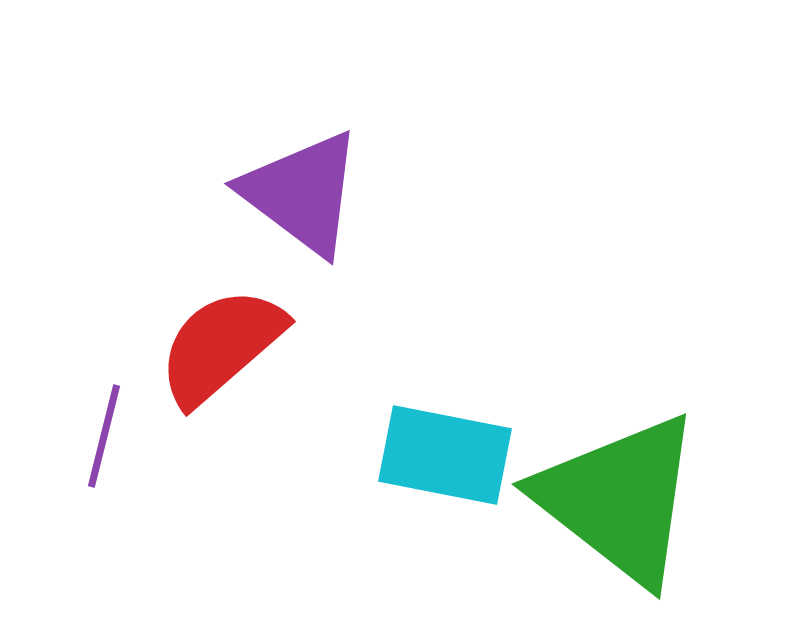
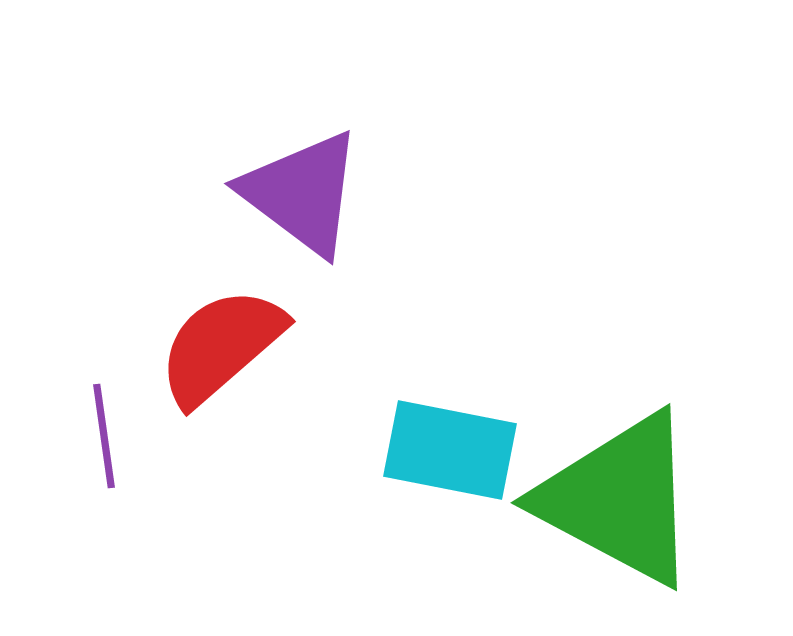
purple line: rotated 22 degrees counterclockwise
cyan rectangle: moved 5 px right, 5 px up
green triangle: rotated 10 degrees counterclockwise
